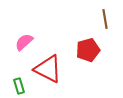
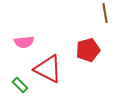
brown line: moved 6 px up
pink semicircle: rotated 144 degrees counterclockwise
green rectangle: moved 1 px right, 1 px up; rotated 28 degrees counterclockwise
